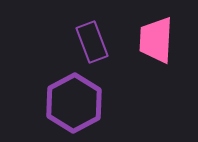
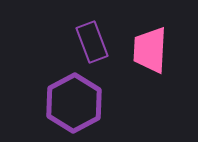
pink trapezoid: moved 6 px left, 10 px down
